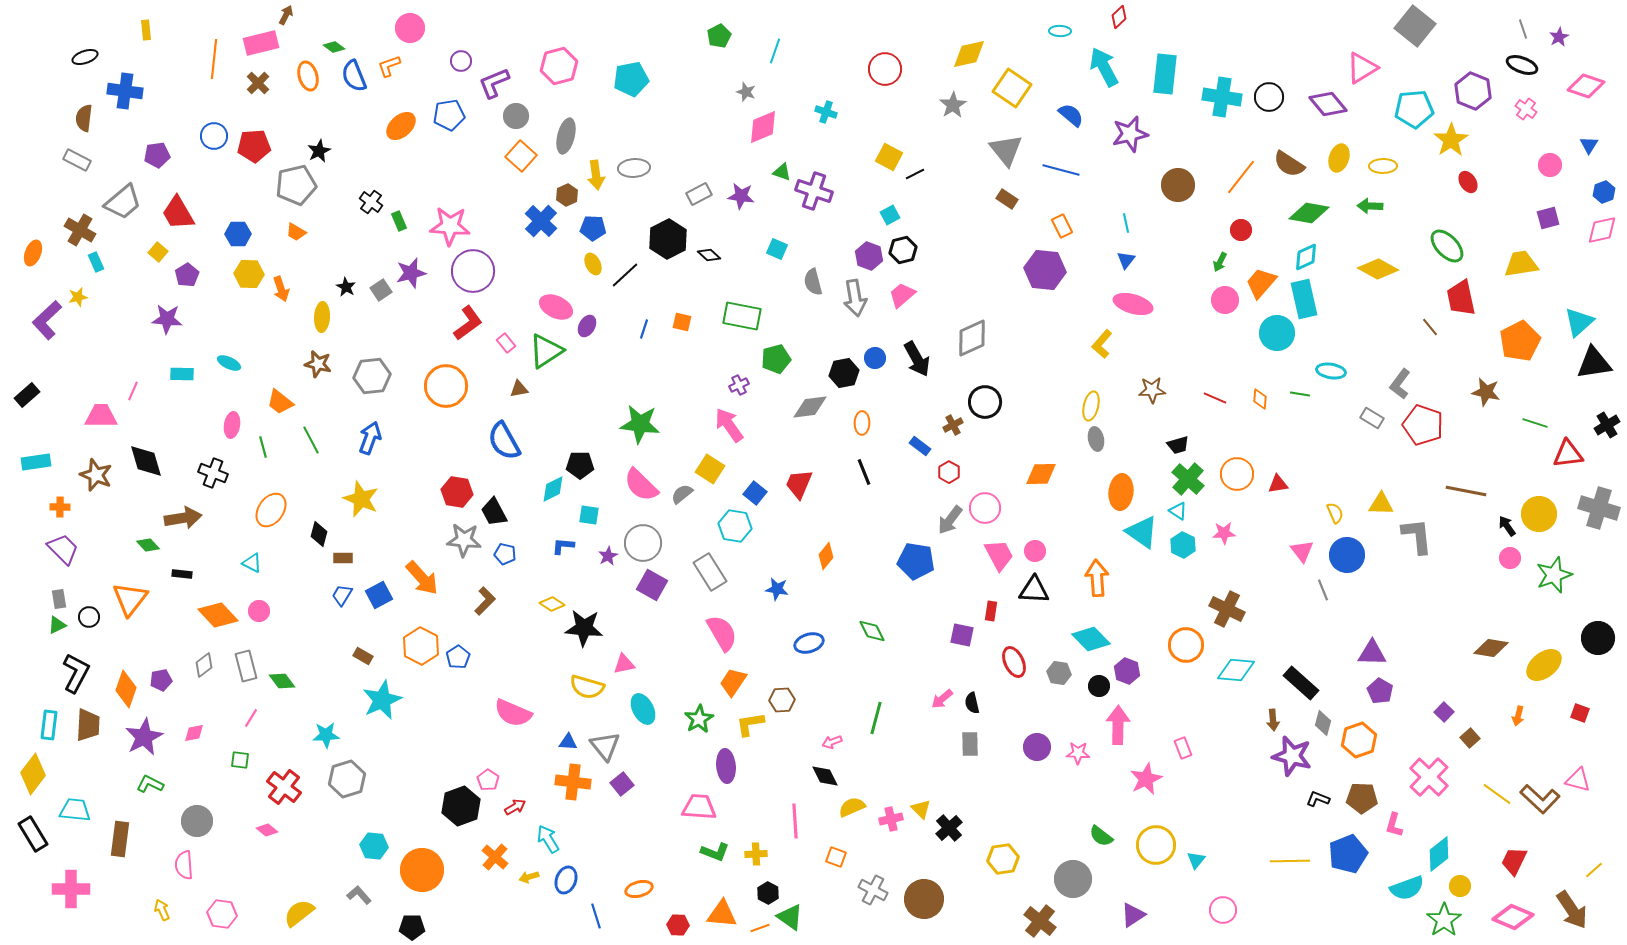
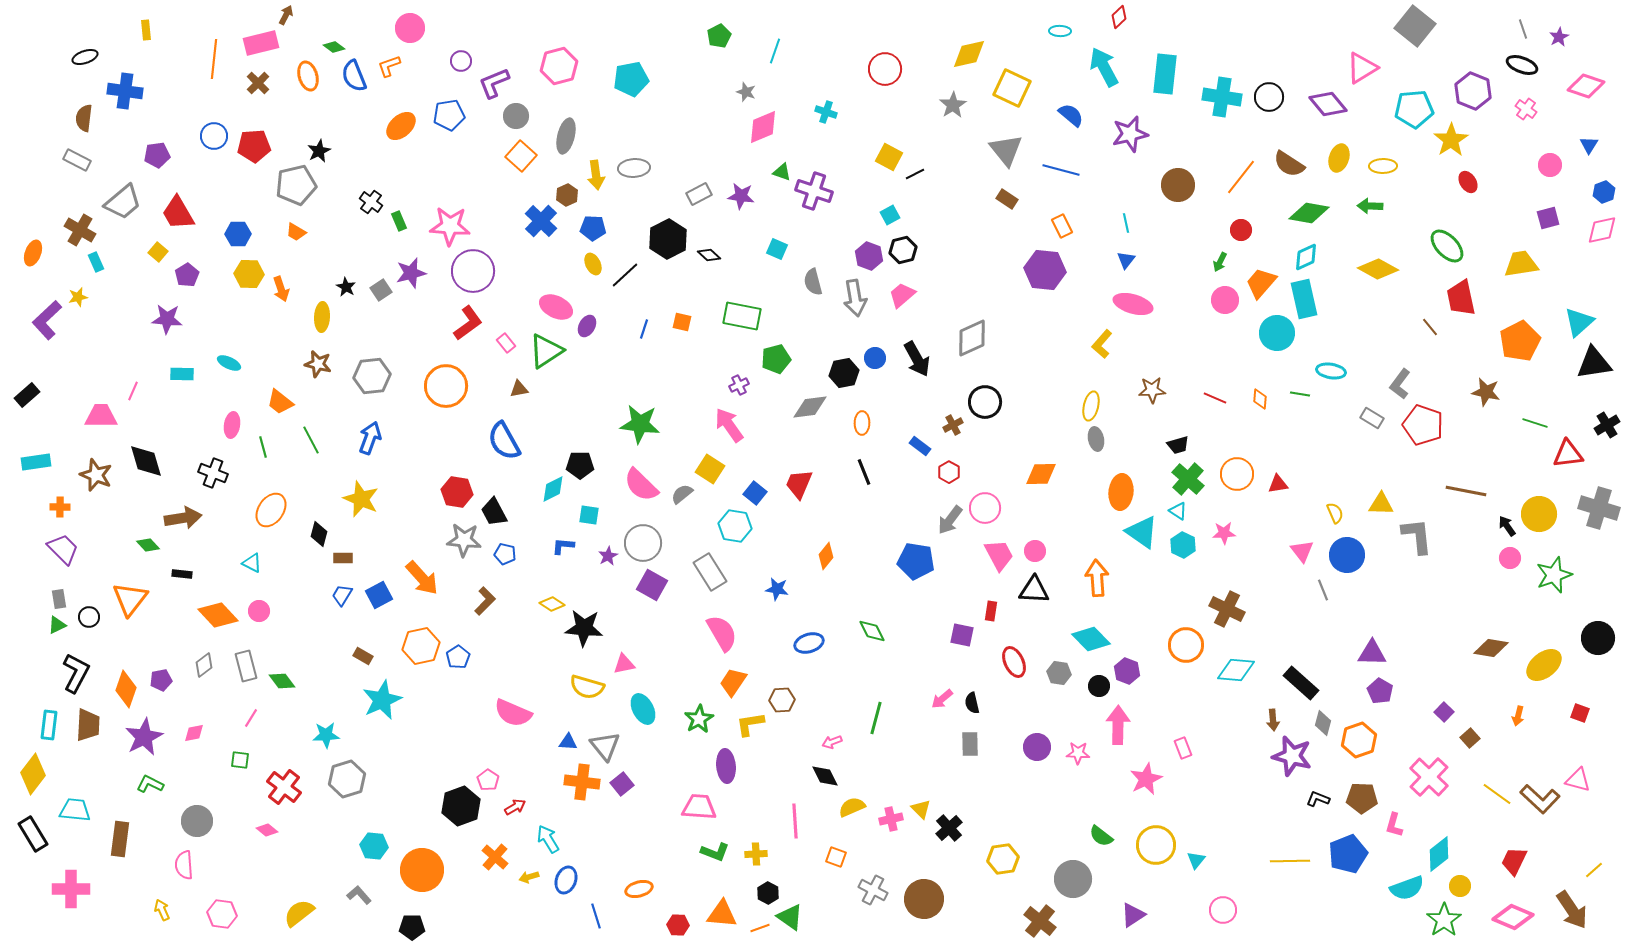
yellow square at (1012, 88): rotated 9 degrees counterclockwise
orange hexagon at (421, 646): rotated 21 degrees clockwise
orange cross at (573, 782): moved 9 px right
